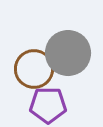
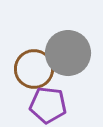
purple pentagon: rotated 6 degrees clockwise
